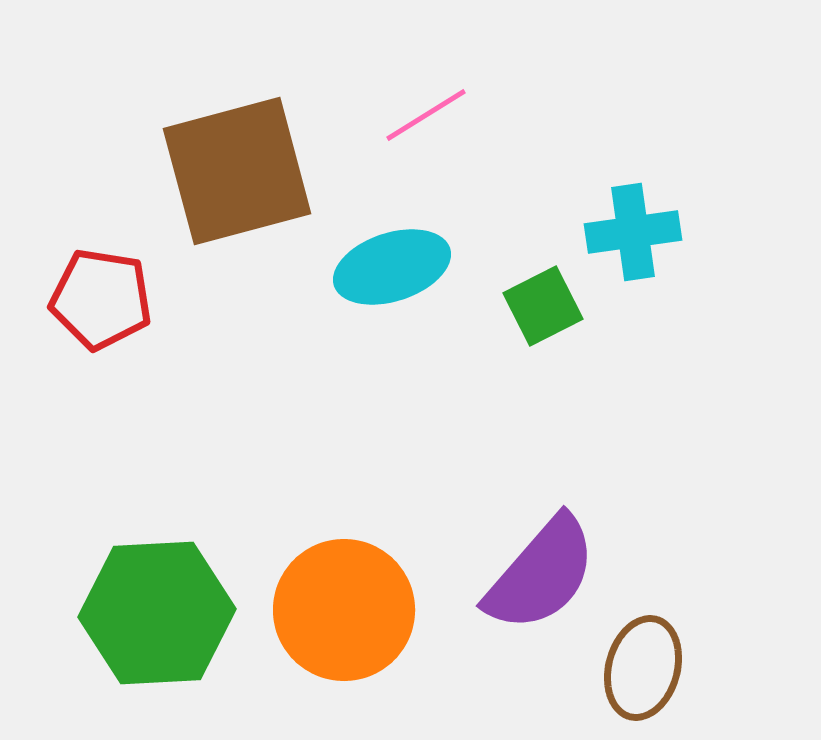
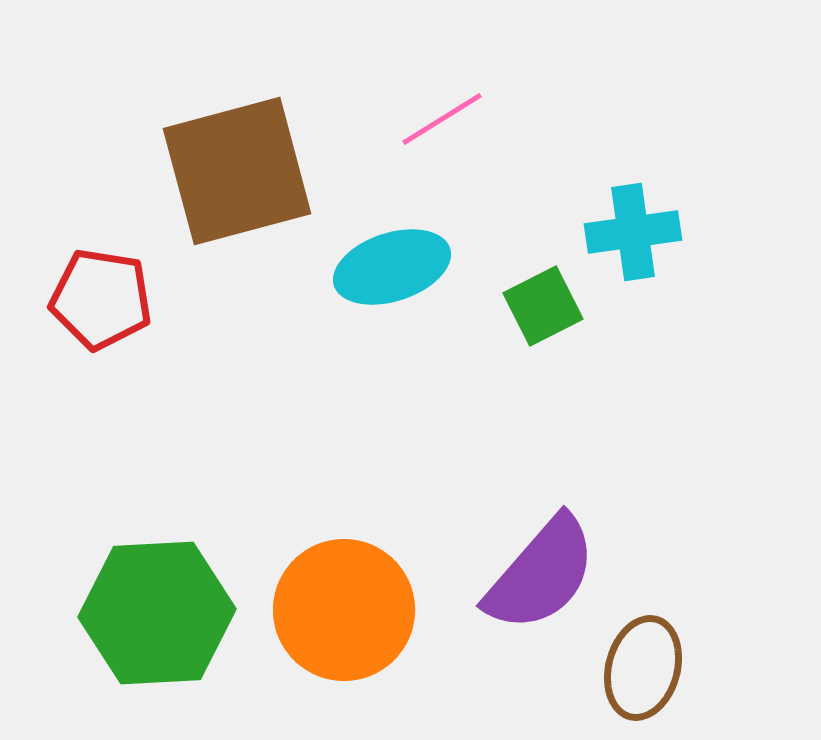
pink line: moved 16 px right, 4 px down
